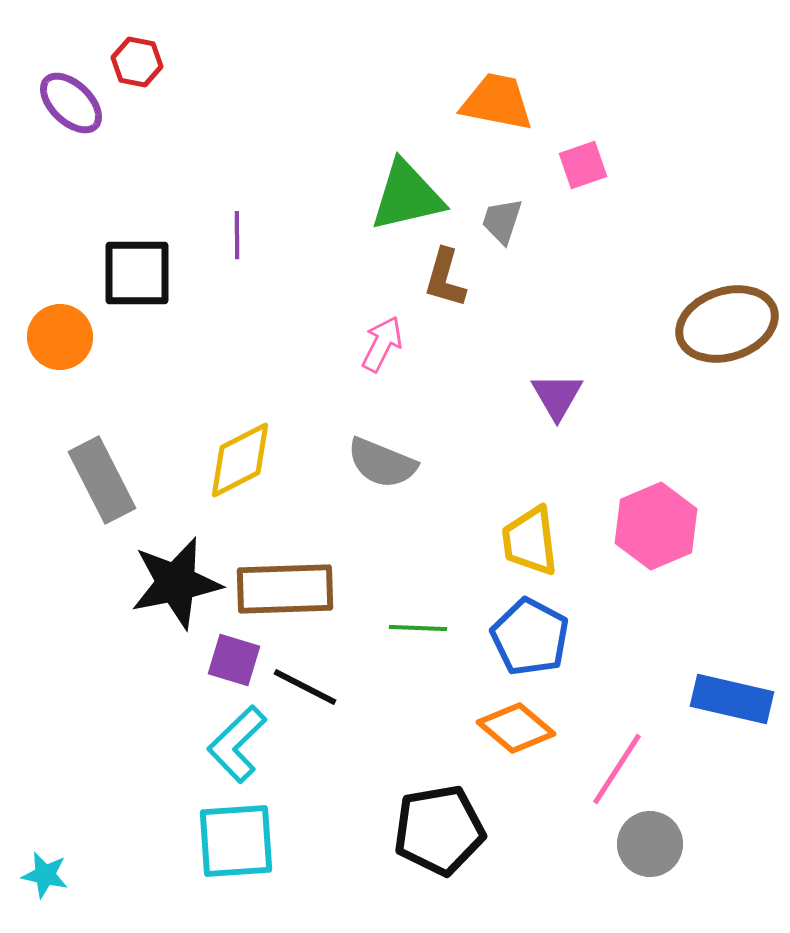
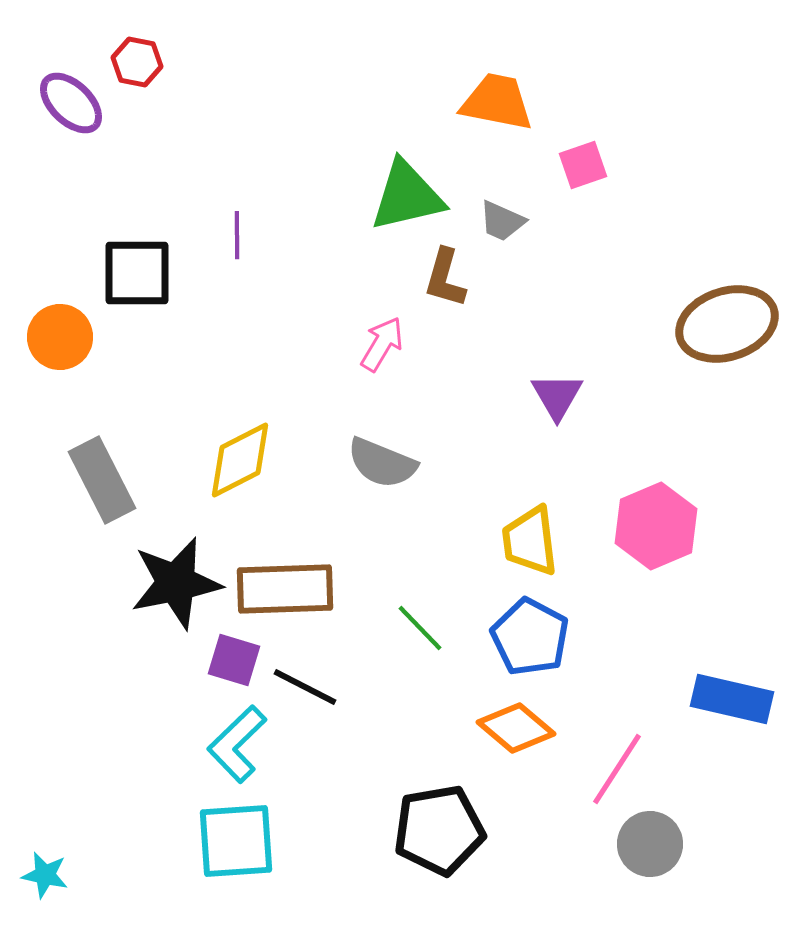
gray trapezoid: rotated 84 degrees counterclockwise
pink arrow: rotated 4 degrees clockwise
green line: moved 2 px right; rotated 44 degrees clockwise
